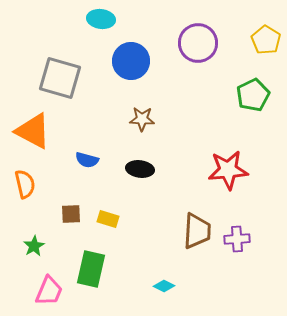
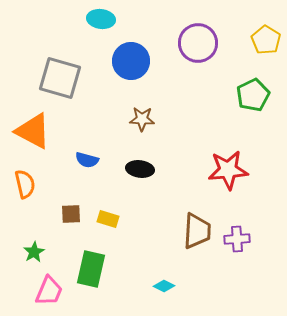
green star: moved 6 px down
